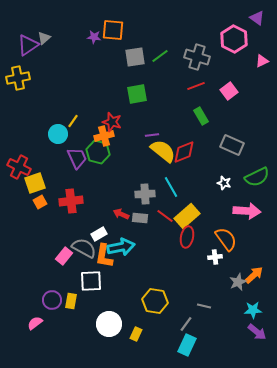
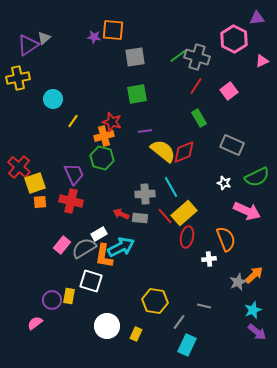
purple triangle at (257, 18): rotated 42 degrees counterclockwise
green line at (160, 56): moved 18 px right
red line at (196, 86): rotated 36 degrees counterclockwise
green rectangle at (201, 116): moved 2 px left, 2 px down
cyan circle at (58, 134): moved 5 px left, 35 px up
purple line at (152, 135): moved 7 px left, 4 px up
green hexagon at (98, 152): moved 4 px right, 6 px down
purple trapezoid at (77, 158): moved 3 px left, 16 px down
red cross at (19, 167): rotated 15 degrees clockwise
red cross at (71, 201): rotated 20 degrees clockwise
orange square at (40, 202): rotated 24 degrees clockwise
pink arrow at (247, 211): rotated 20 degrees clockwise
red line at (165, 216): rotated 12 degrees clockwise
yellow rectangle at (187, 216): moved 3 px left, 3 px up
orange semicircle at (226, 239): rotated 15 degrees clockwise
cyan arrow at (121, 247): rotated 16 degrees counterclockwise
gray semicircle at (84, 248): rotated 60 degrees counterclockwise
pink rectangle at (64, 256): moved 2 px left, 11 px up
white cross at (215, 257): moved 6 px left, 2 px down
white square at (91, 281): rotated 20 degrees clockwise
yellow rectangle at (71, 301): moved 2 px left, 5 px up
cyan star at (253, 310): rotated 18 degrees counterclockwise
white circle at (109, 324): moved 2 px left, 2 px down
gray line at (186, 324): moved 7 px left, 2 px up
